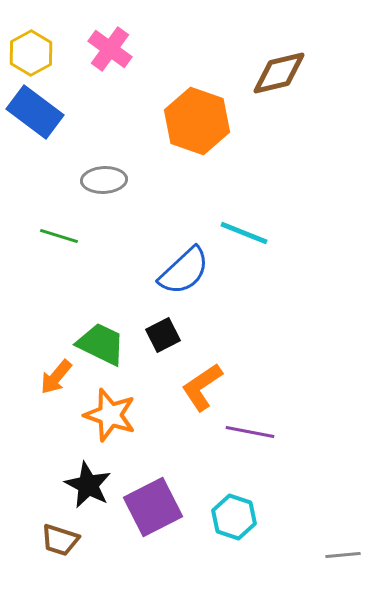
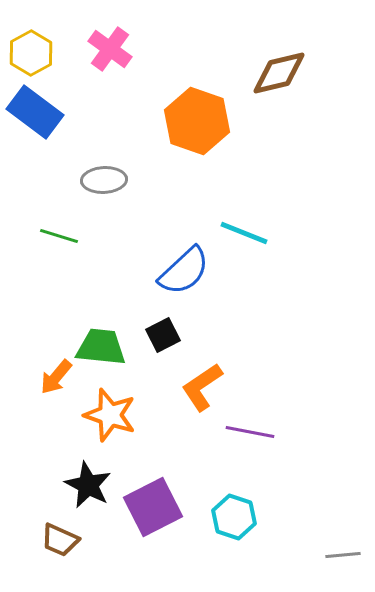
green trapezoid: moved 3 px down; rotated 20 degrees counterclockwise
brown trapezoid: rotated 6 degrees clockwise
